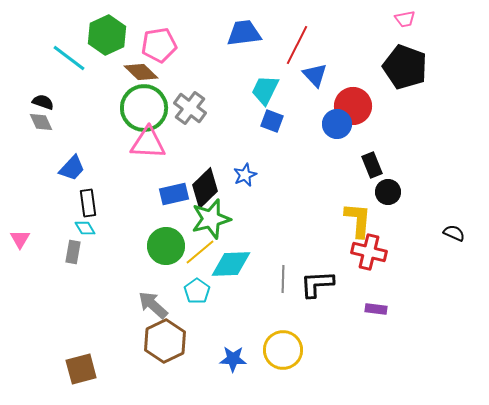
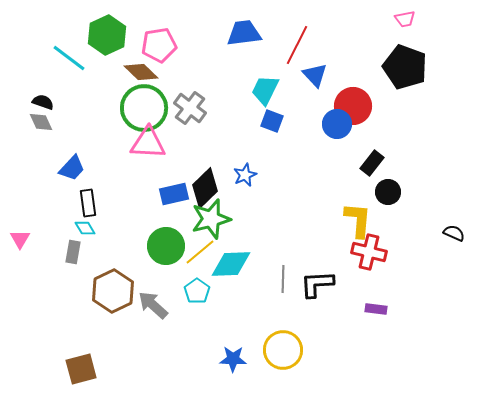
black rectangle at (372, 165): moved 2 px up; rotated 60 degrees clockwise
brown hexagon at (165, 341): moved 52 px left, 50 px up
